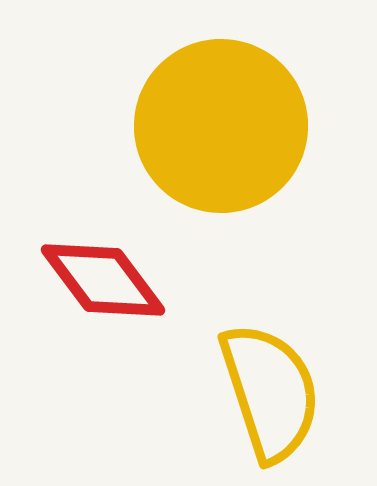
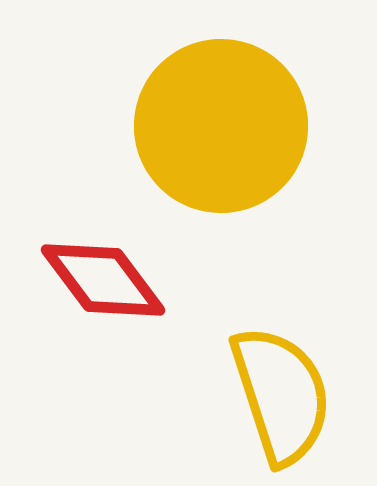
yellow semicircle: moved 11 px right, 3 px down
